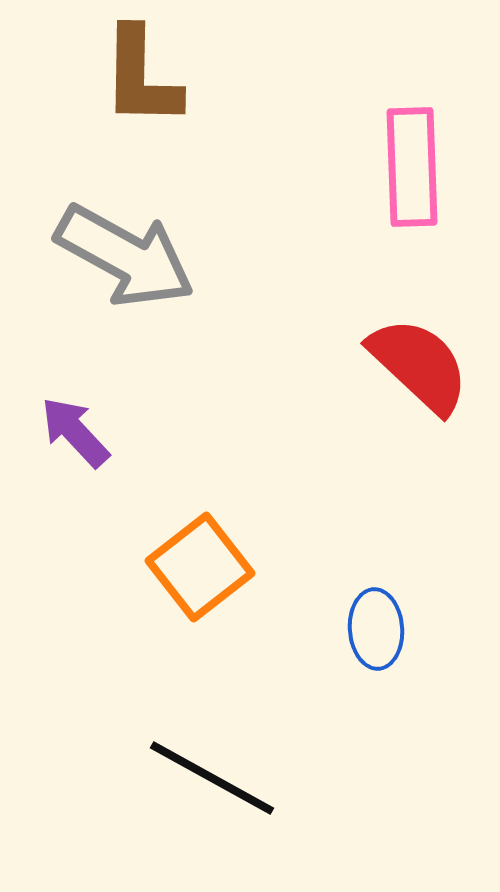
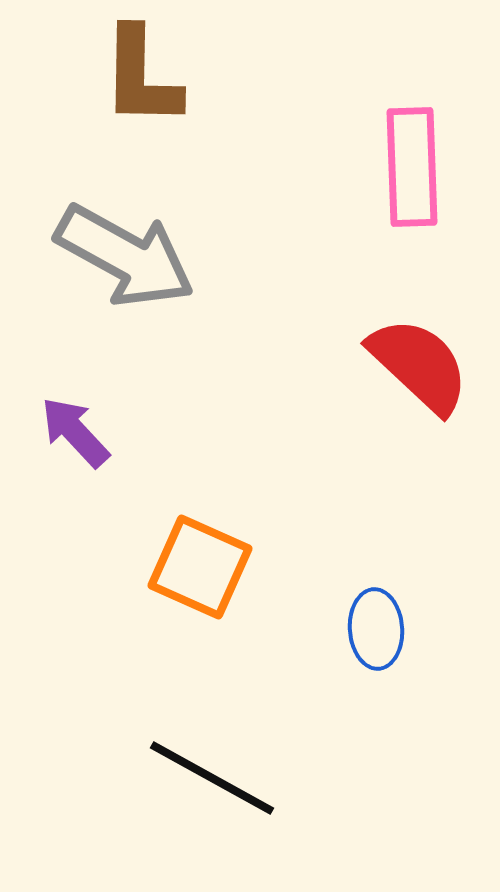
orange square: rotated 28 degrees counterclockwise
